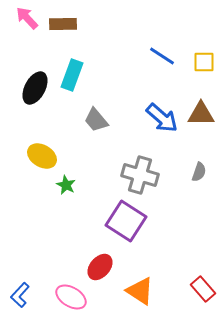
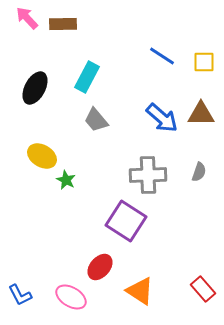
cyan rectangle: moved 15 px right, 2 px down; rotated 8 degrees clockwise
gray cross: moved 8 px right; rotated 18 degrees counterclockwise
green star: moved 5 px up
blue L-shape: rotated 70 degrees counterclockwise
